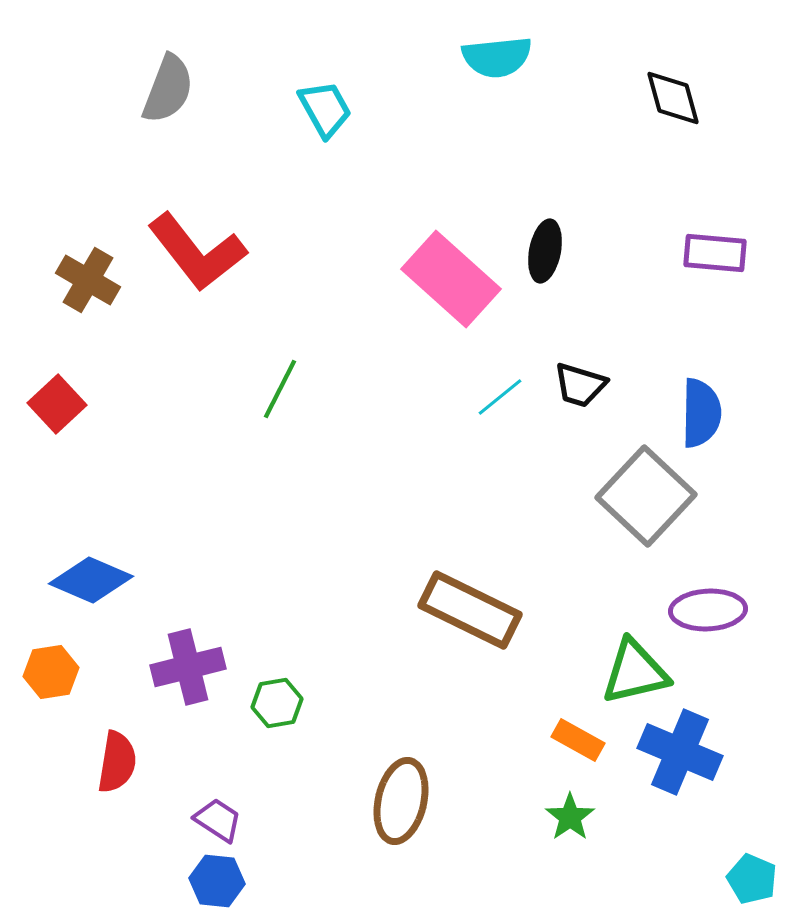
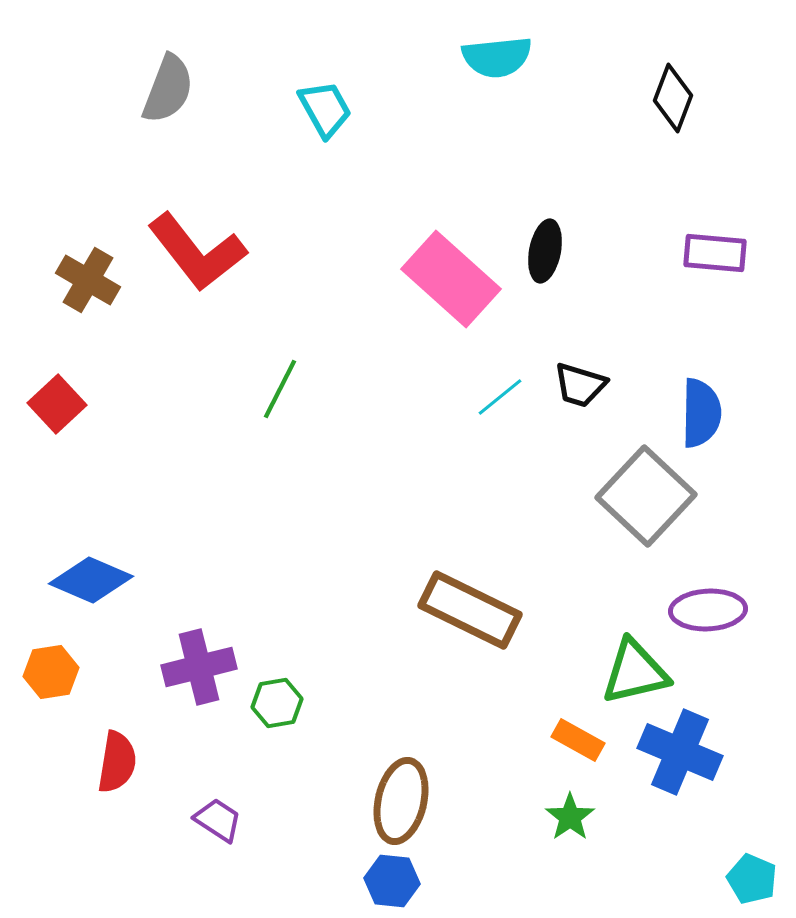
black diamond: rotated 36 degrees clockwise
purple cross: moved 11 px right
blue hexagon: moved 175 px right
